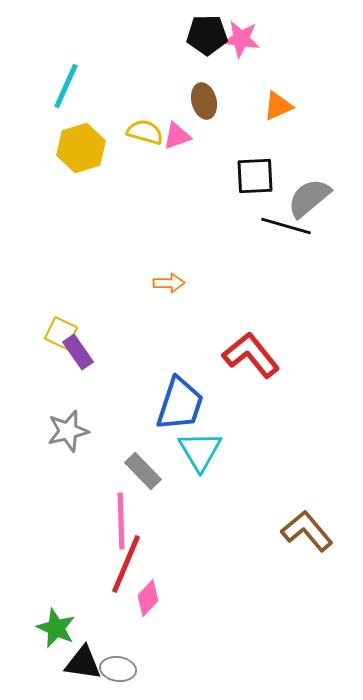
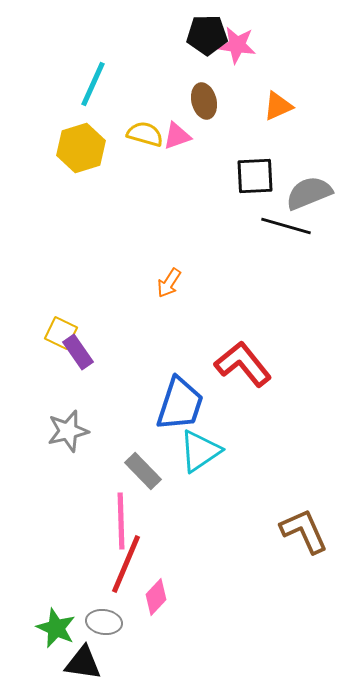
pink star: moved 4 px left, 6 px down
cyan line: moved 27 px right, 2 px up
yellow semicircle: moved 2 px down
gray semicircle: moved 5 px up; rotated 18 degrees clockwise
orange arrow: rotated 124 degrees clockwise
red L-shape: moved 8 px left, 9 px down
cyan triangle: rotated 27 degrees clockwise
brown L-shape: moved 3 px left; rotated 16 degrees clockwise
pink diamond: moved 8 px right, 1 px up
gray ellipse: moved 14 px left, 47 px up
